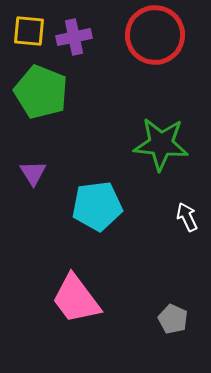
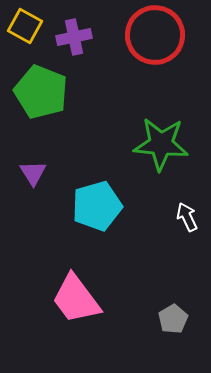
yellow square: moved 4 px left, 5 px up; rotated 24 degrees clockwise
cyan pentagon: rotated 9 degrees counterclockwise
gray pentagon: rotated 16 degrees clockwise
